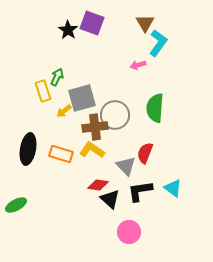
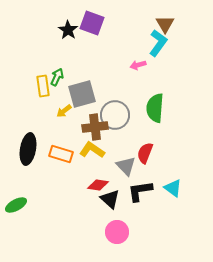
brown triangle: moved 20 px right, 1 px down
yellow rectangle: moved 5 px up; rotated 10 degrees clockwise
gray square: moved 4 px up
pink circle: moved 12 px left
